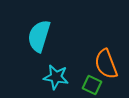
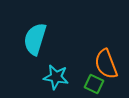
cyan semicircle: moved 4 px left, 3 px down
green square: moved 2 px right, 1 px up
